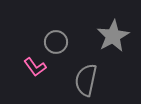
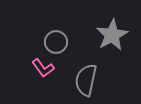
gray star: moved 1 px left, 1 px up
pink L-shape: moved 8 px right, 1 px down
